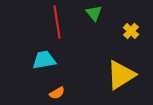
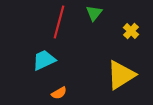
green triangle: rotated 18 degrees clockwise
red line: moved 2 px right; rotated 24 degrees clockwise
cyan trapezoid: rotated 15 degrees counterclockwise
orange semicircle: moved 2 px right
